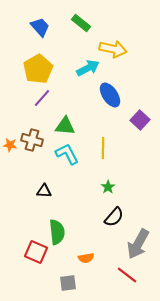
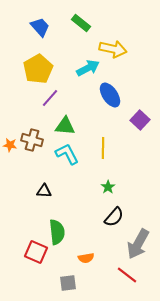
purple line: moved 8 px right
